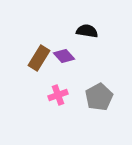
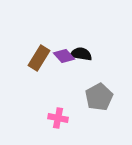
black semicircle: moved 6 px left, 23 px down
pink cross: moved 23 px down; rotated 30 degrees clockwise
